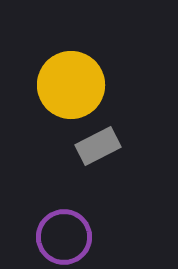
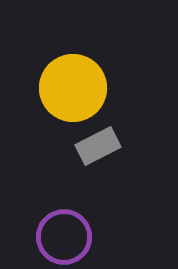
yellow circle: moved 2 px right, 3 px down
